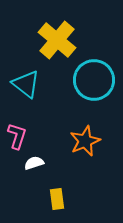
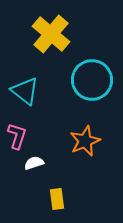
yellow cross: moved 6 px left, 6 px up
cyan circle: moved 2 px left
cyan triangle: moved 1 px left, 7 px down
